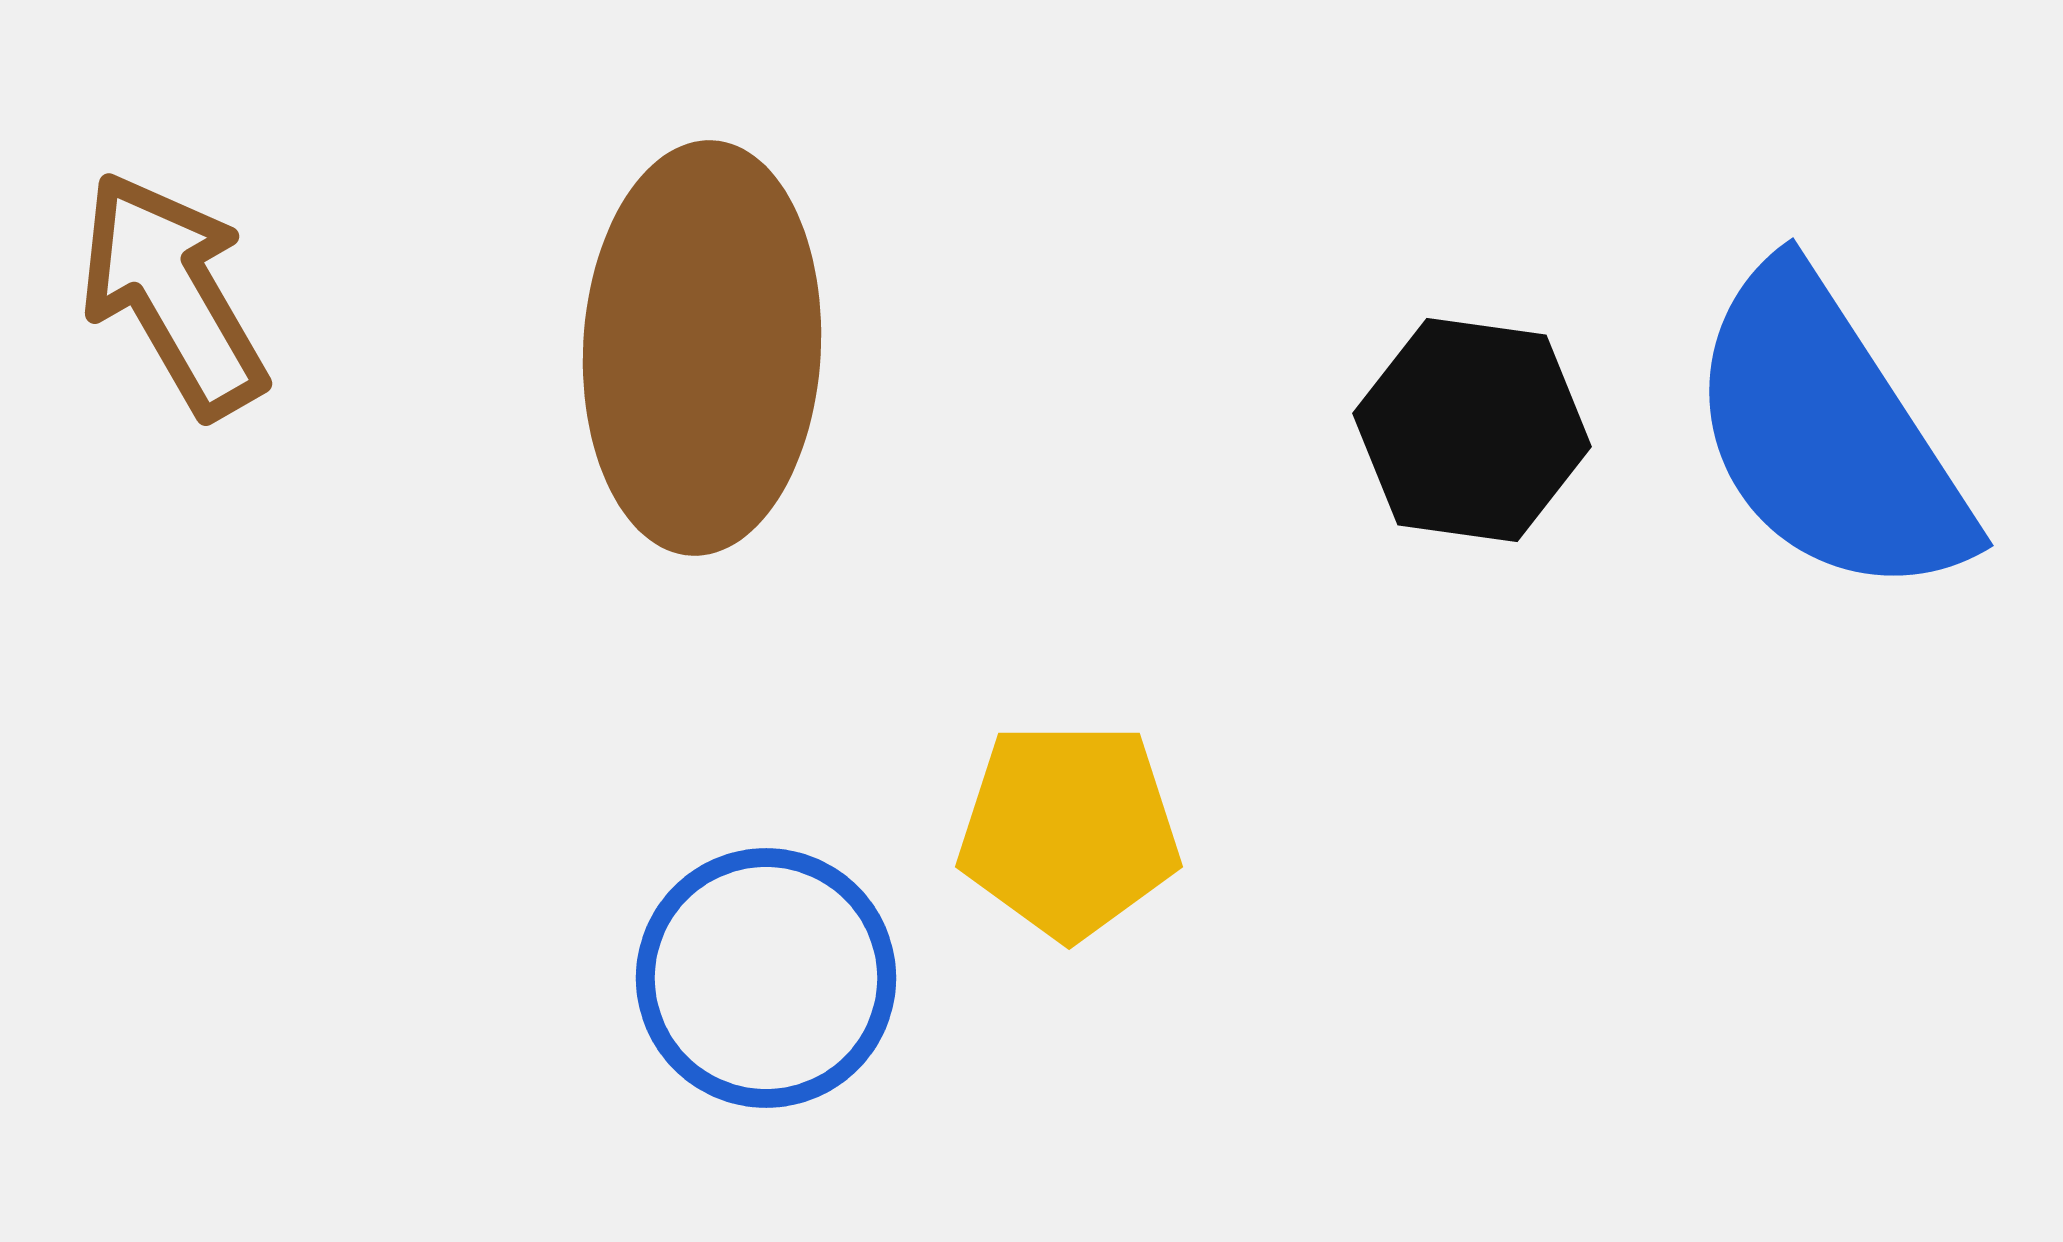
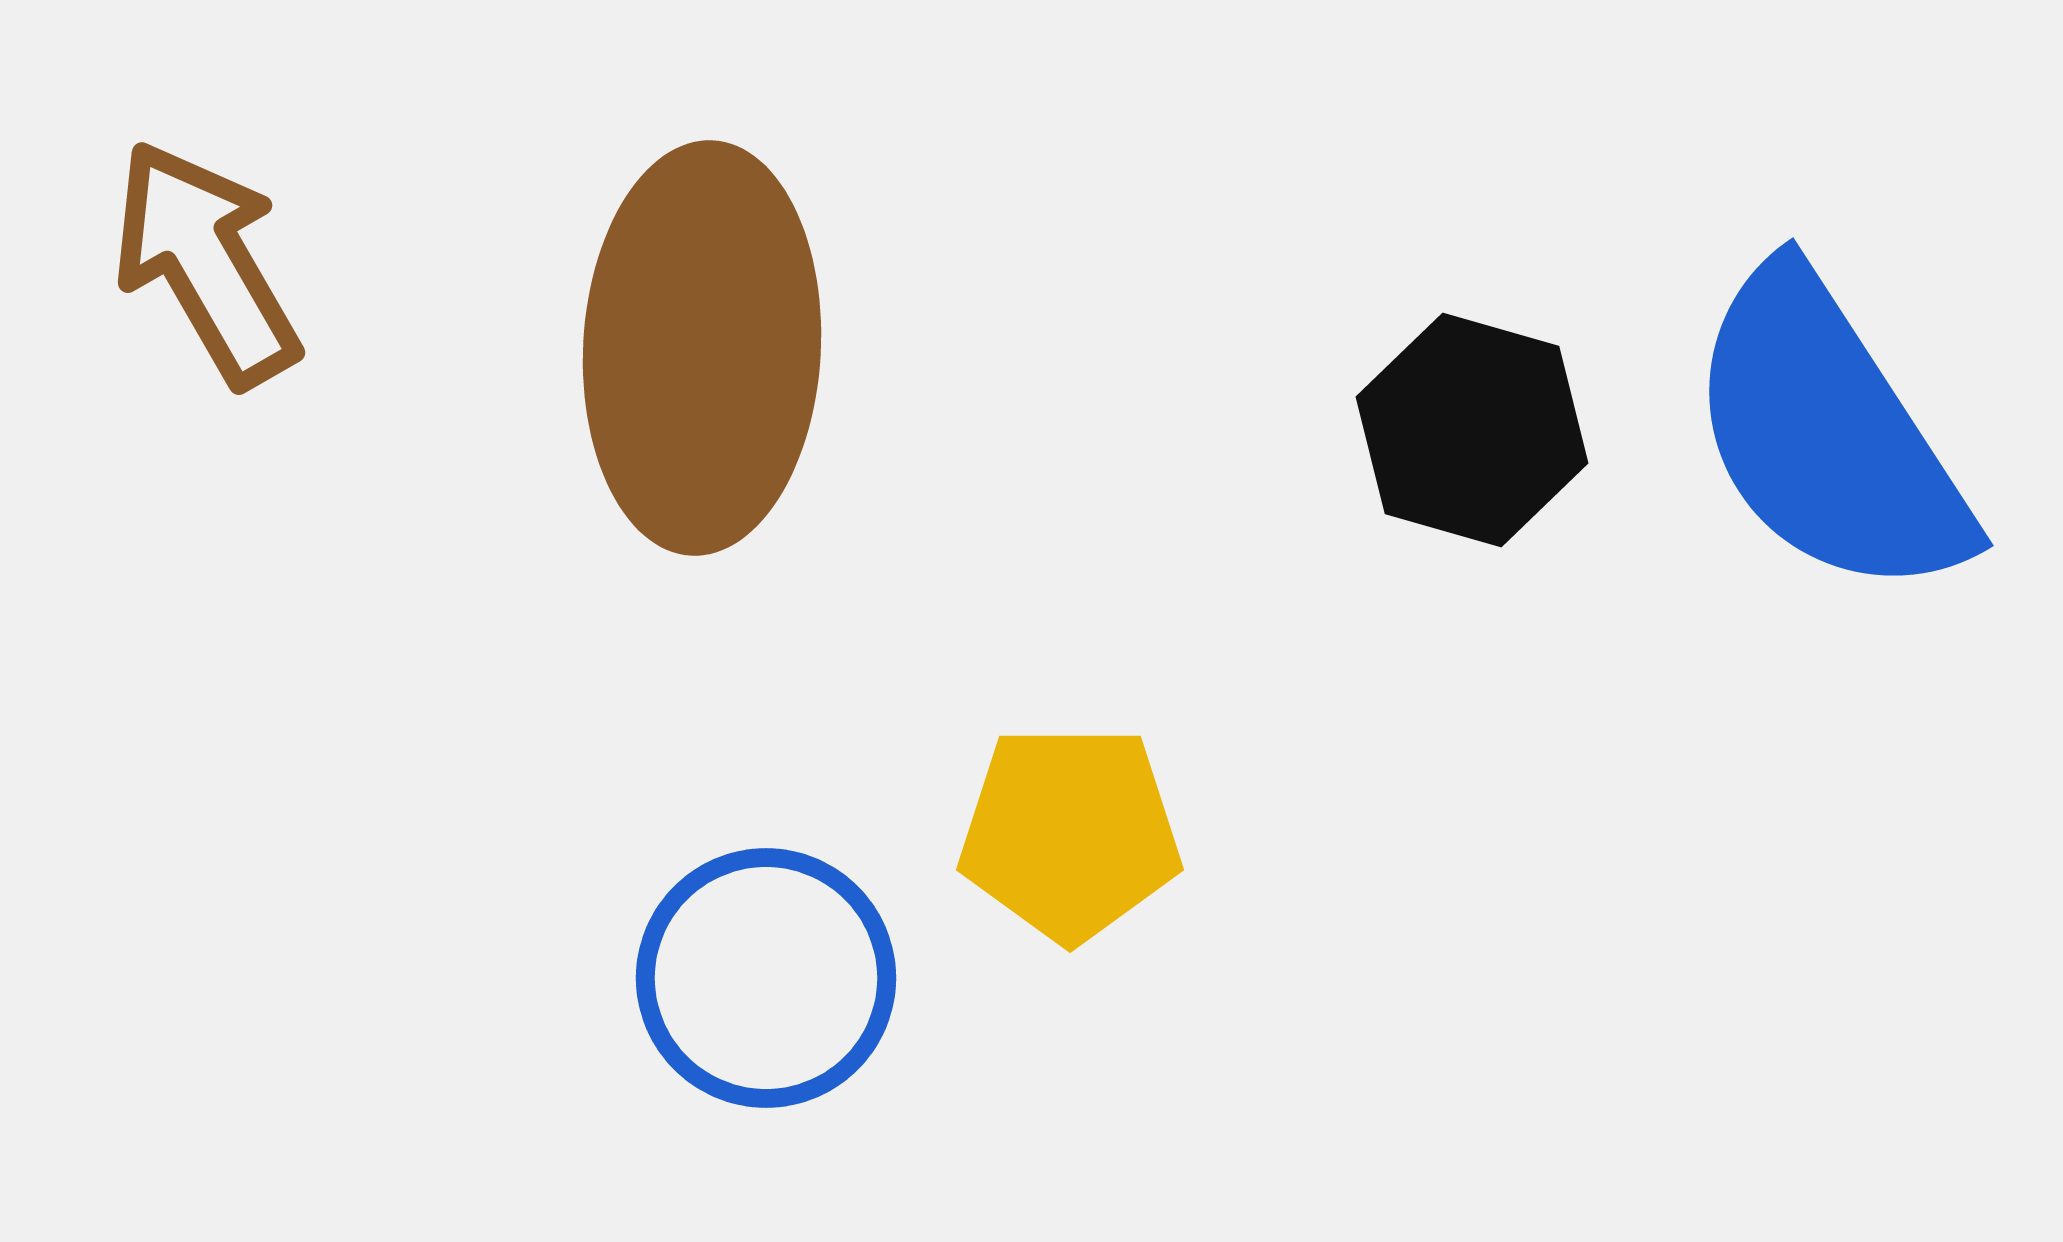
brown arrow: moved 33 px right, 31 px up
black hexagon: rotated 8 degrees clockwise
yellow pentagon: moved 1 px right, 3 px down
